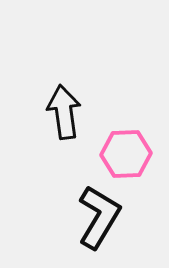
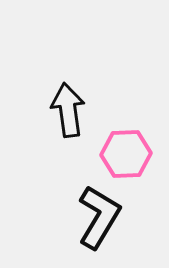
black arrow: moved 4 px right, 2 px up
